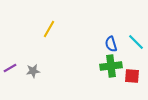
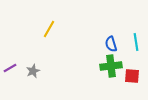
cyan line: rotated 36 degrees clockwise
gray star: rotated 16 degrees counterclockwise
